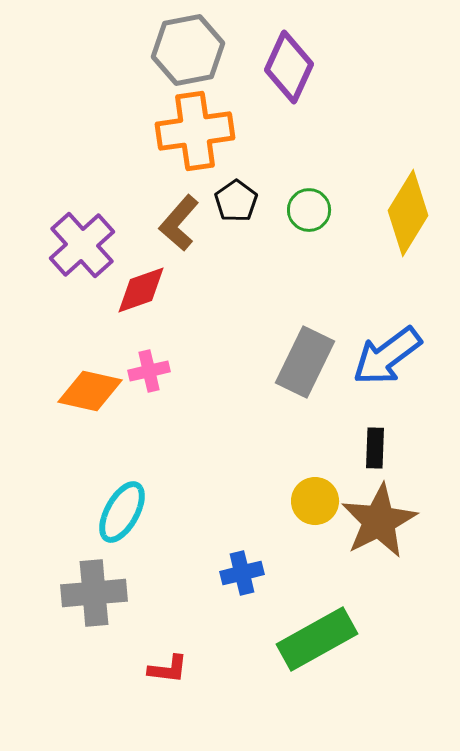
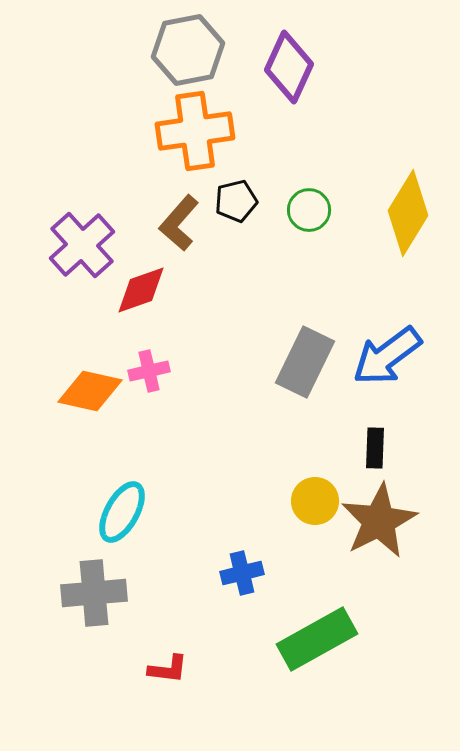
black pentagon: rotated 21 degrees clockwise
